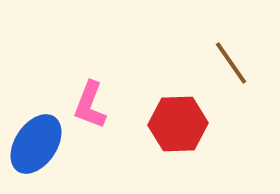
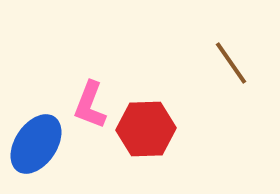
red hexagon: moved 32 px left, 5 px down
